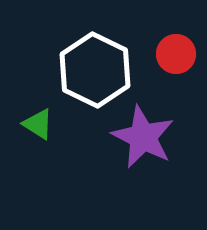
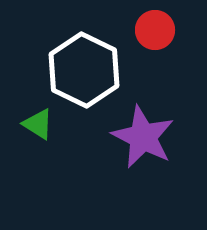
red circle: moved 21 px left, 24 px up
white hexagon: moved 11 px left
